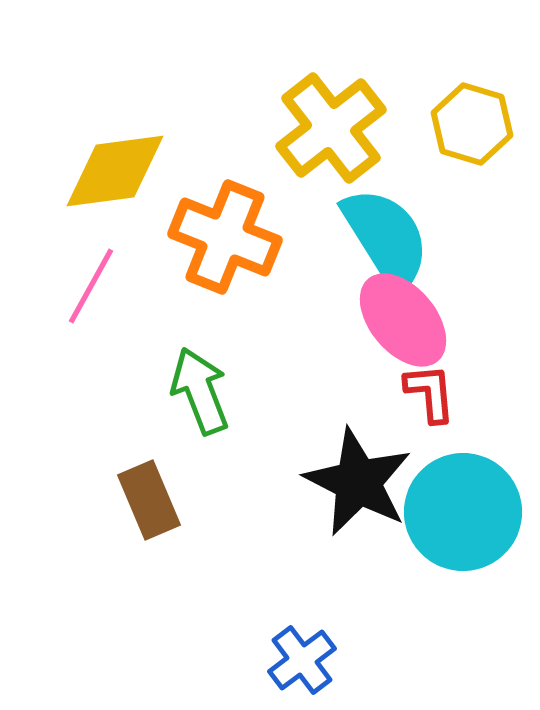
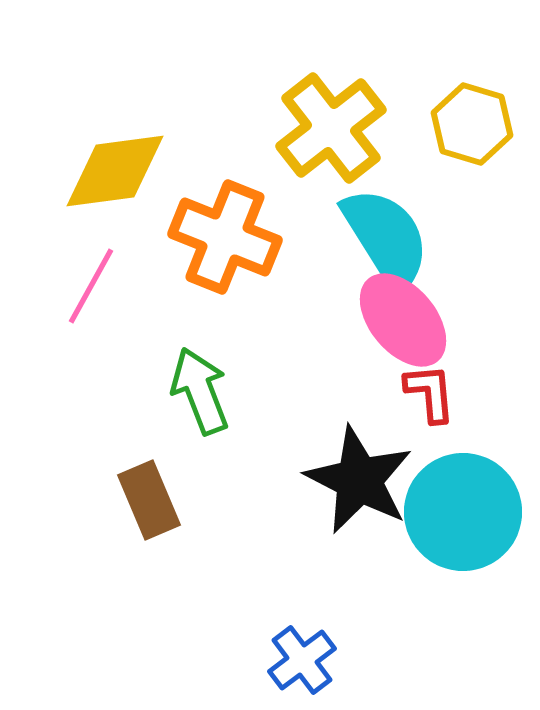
black star: moved 1 px right, 2 px up
